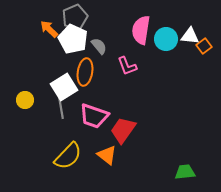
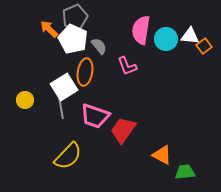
pink trapezoid: moved 1 px right
orange triangle: moved 55 px right; rotated 10 degrees counterclockwise
